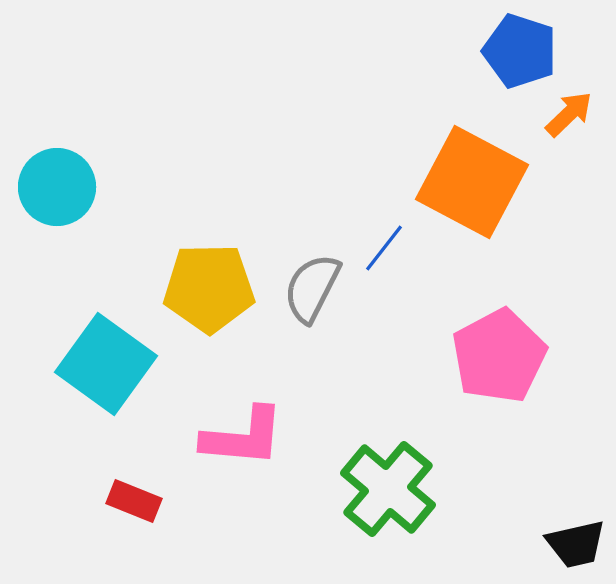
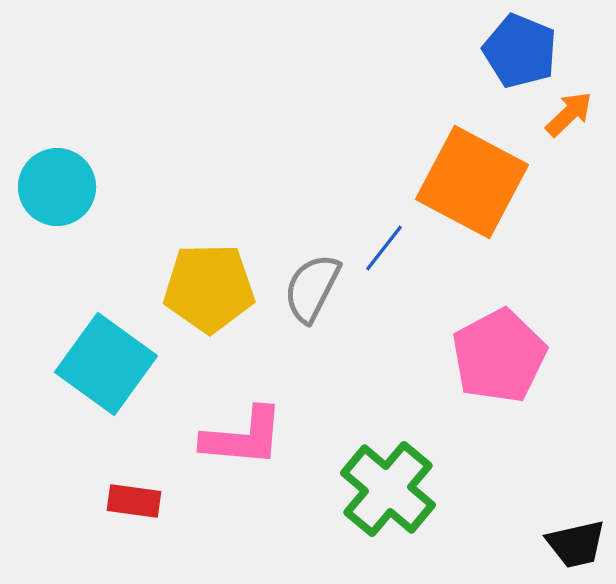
blue pentagon: rotated 4 degrees clockwise
red rectangle: rotated 14 degrees counterclockwise
